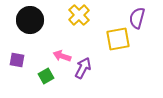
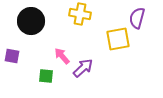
yellow cross: moved 1 px right, 1 px up; rotated 35 degrees counterclockwise
black circle: moved 1 px right, 1 px down
pink arrow: rotated 30 degrees clockwise
purple square: moved 5 px left, 4 px up
purple arrow: rotated 20 degrees clockwise
green square: rotated 35 degrees clockwise
